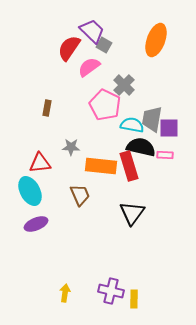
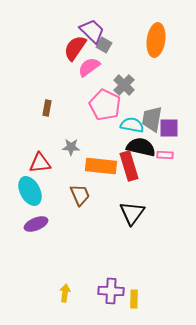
orange ellipse: rotated 12 degrees counterclockwise
red semicircle: moved 6 px right
purple cross: rotated 10 degrees counterclockwise
